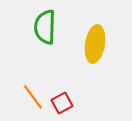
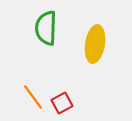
green semicircle: moved 1 px right, 1 px down
